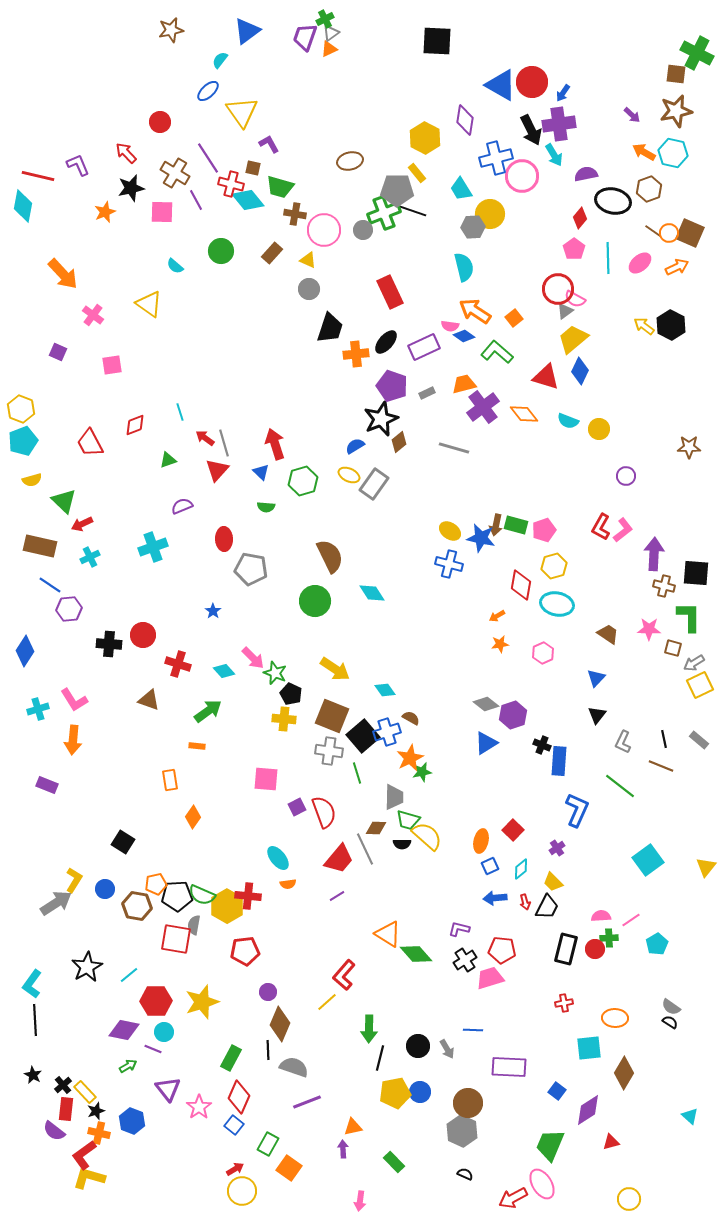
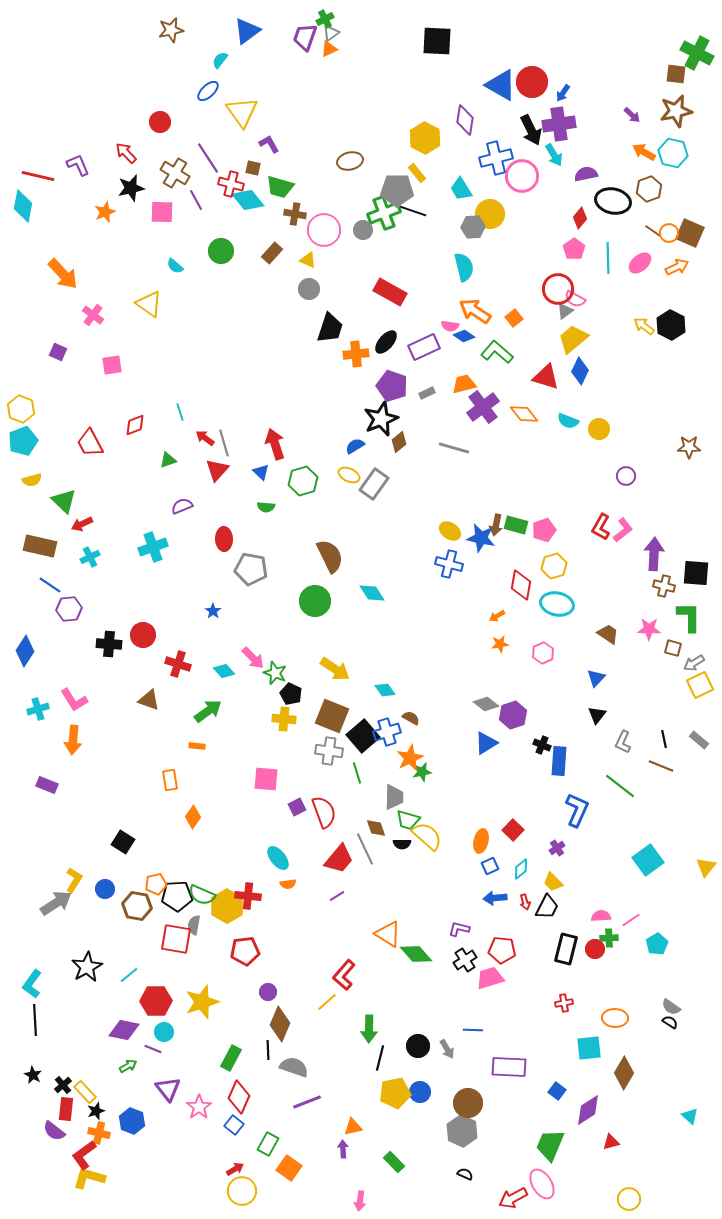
red rectangle at (390, 292): rotated 36 degrees counterclockwise
brown diamond at (376, 828): rotated 70 degrees clockwise
